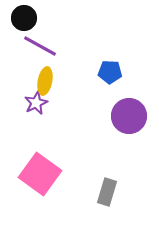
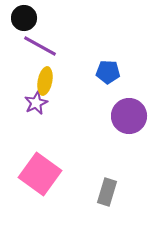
blue pentagon: moved 2 px left
